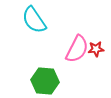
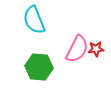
cyan semicircle: rotated 12 degrees clockwise
green hexagon: moved 6 px left, 14 px up
